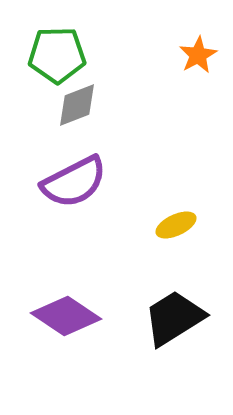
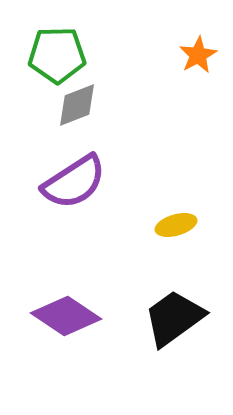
purple semicircle: rotated 6 degrees counterclockwise
yellow ellipse: rotated 9 degrees clockwise
black trapezoid: rotated 4 degrees counterclockwise
